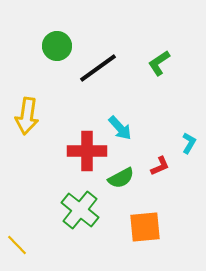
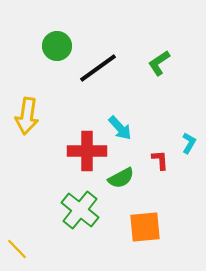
red L-shape: moved 6 px up; rotated 70 degrees counterclockwise
yellow line: moved 4 px down
